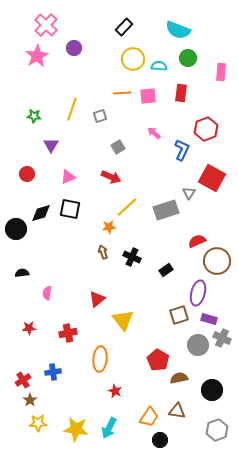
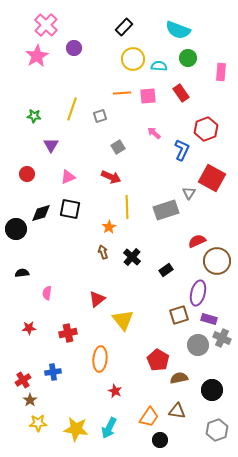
red rectangle at (181, 93): rotated 42 degrees counterclockwise
yellow line at (127, 207): rotated 50 degrees counterclockwise
orange star at (109, 227): rotated 24 degrees counterclockwise
black cross at (132, 257): rotated 18 degrees clockwise
